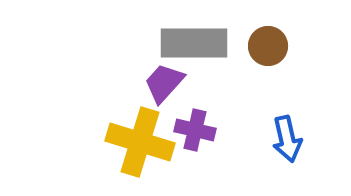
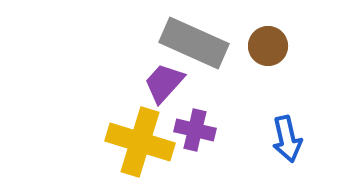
gray rectangle: rotated 24 degrees clockwise
